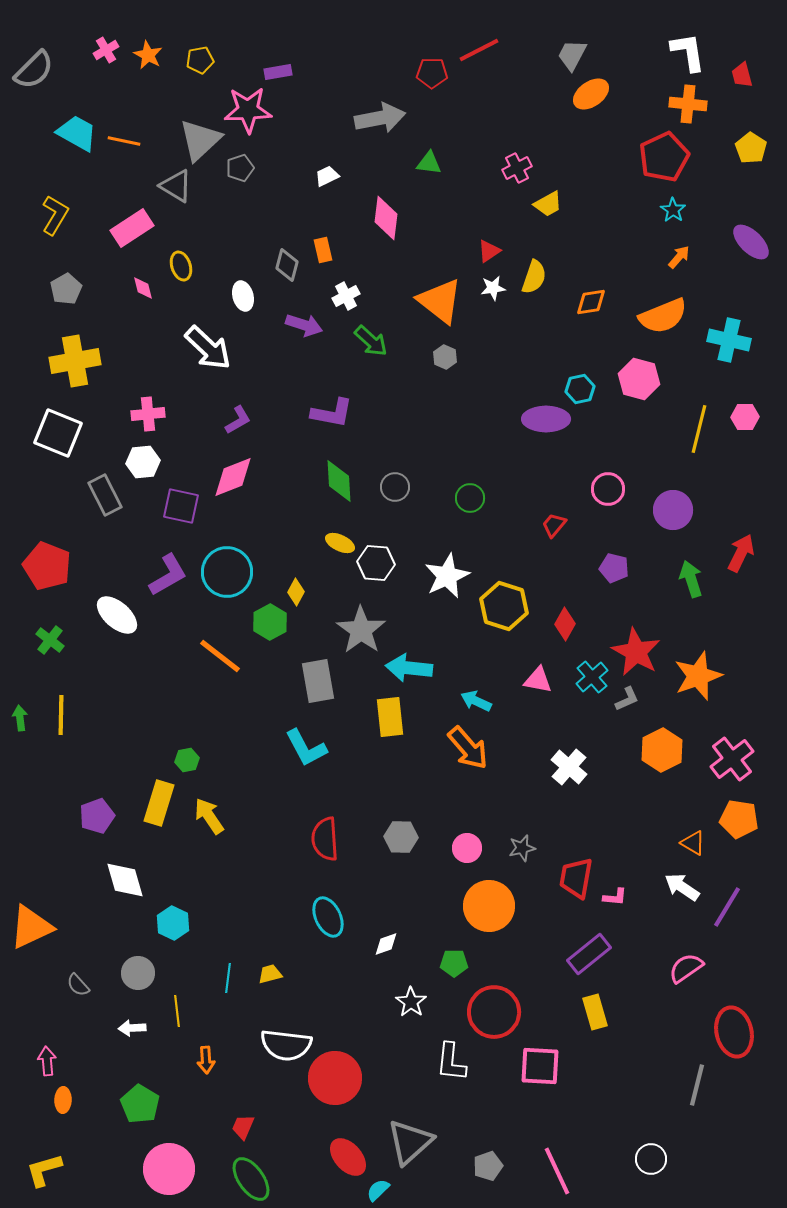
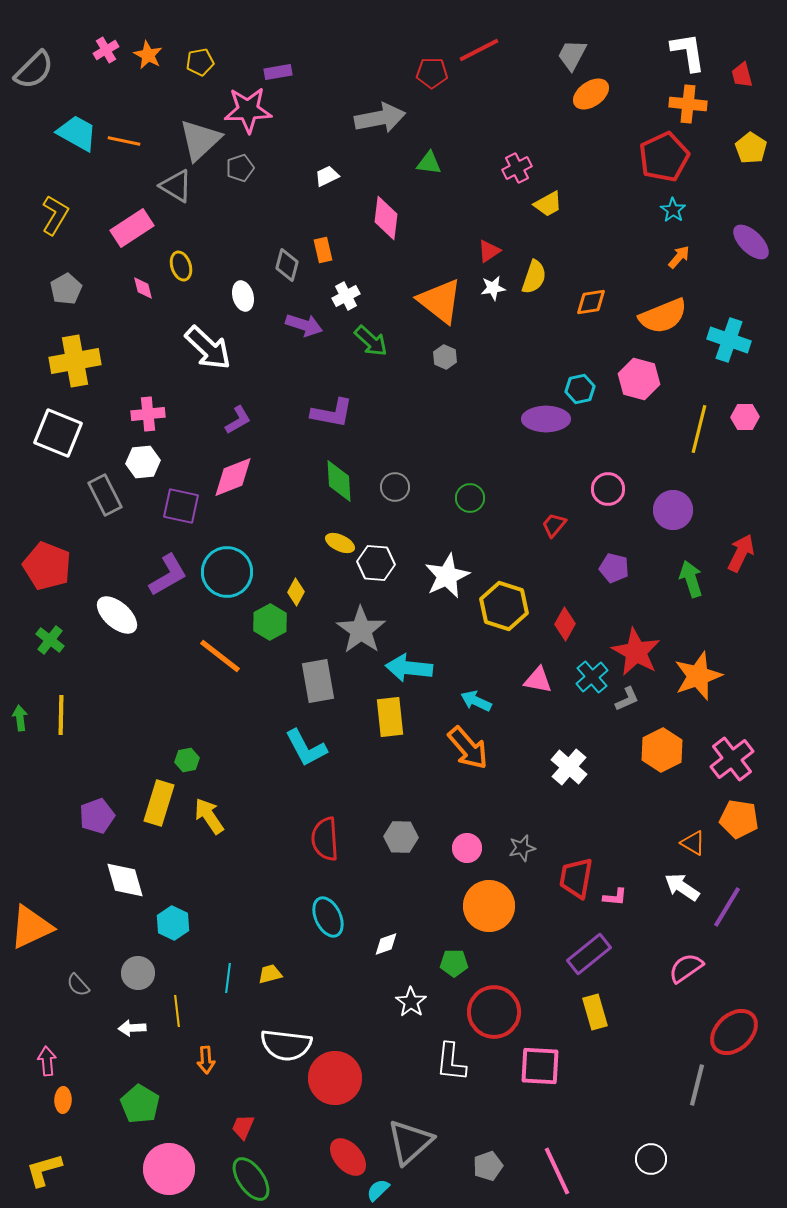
yellow pentagon at (200, 60): moved 2 px down
cyan cross at (729, 340): rotated 6 degrees clockwise
red ellipse at (734, 1032): rotated 60 degrees clockwise
